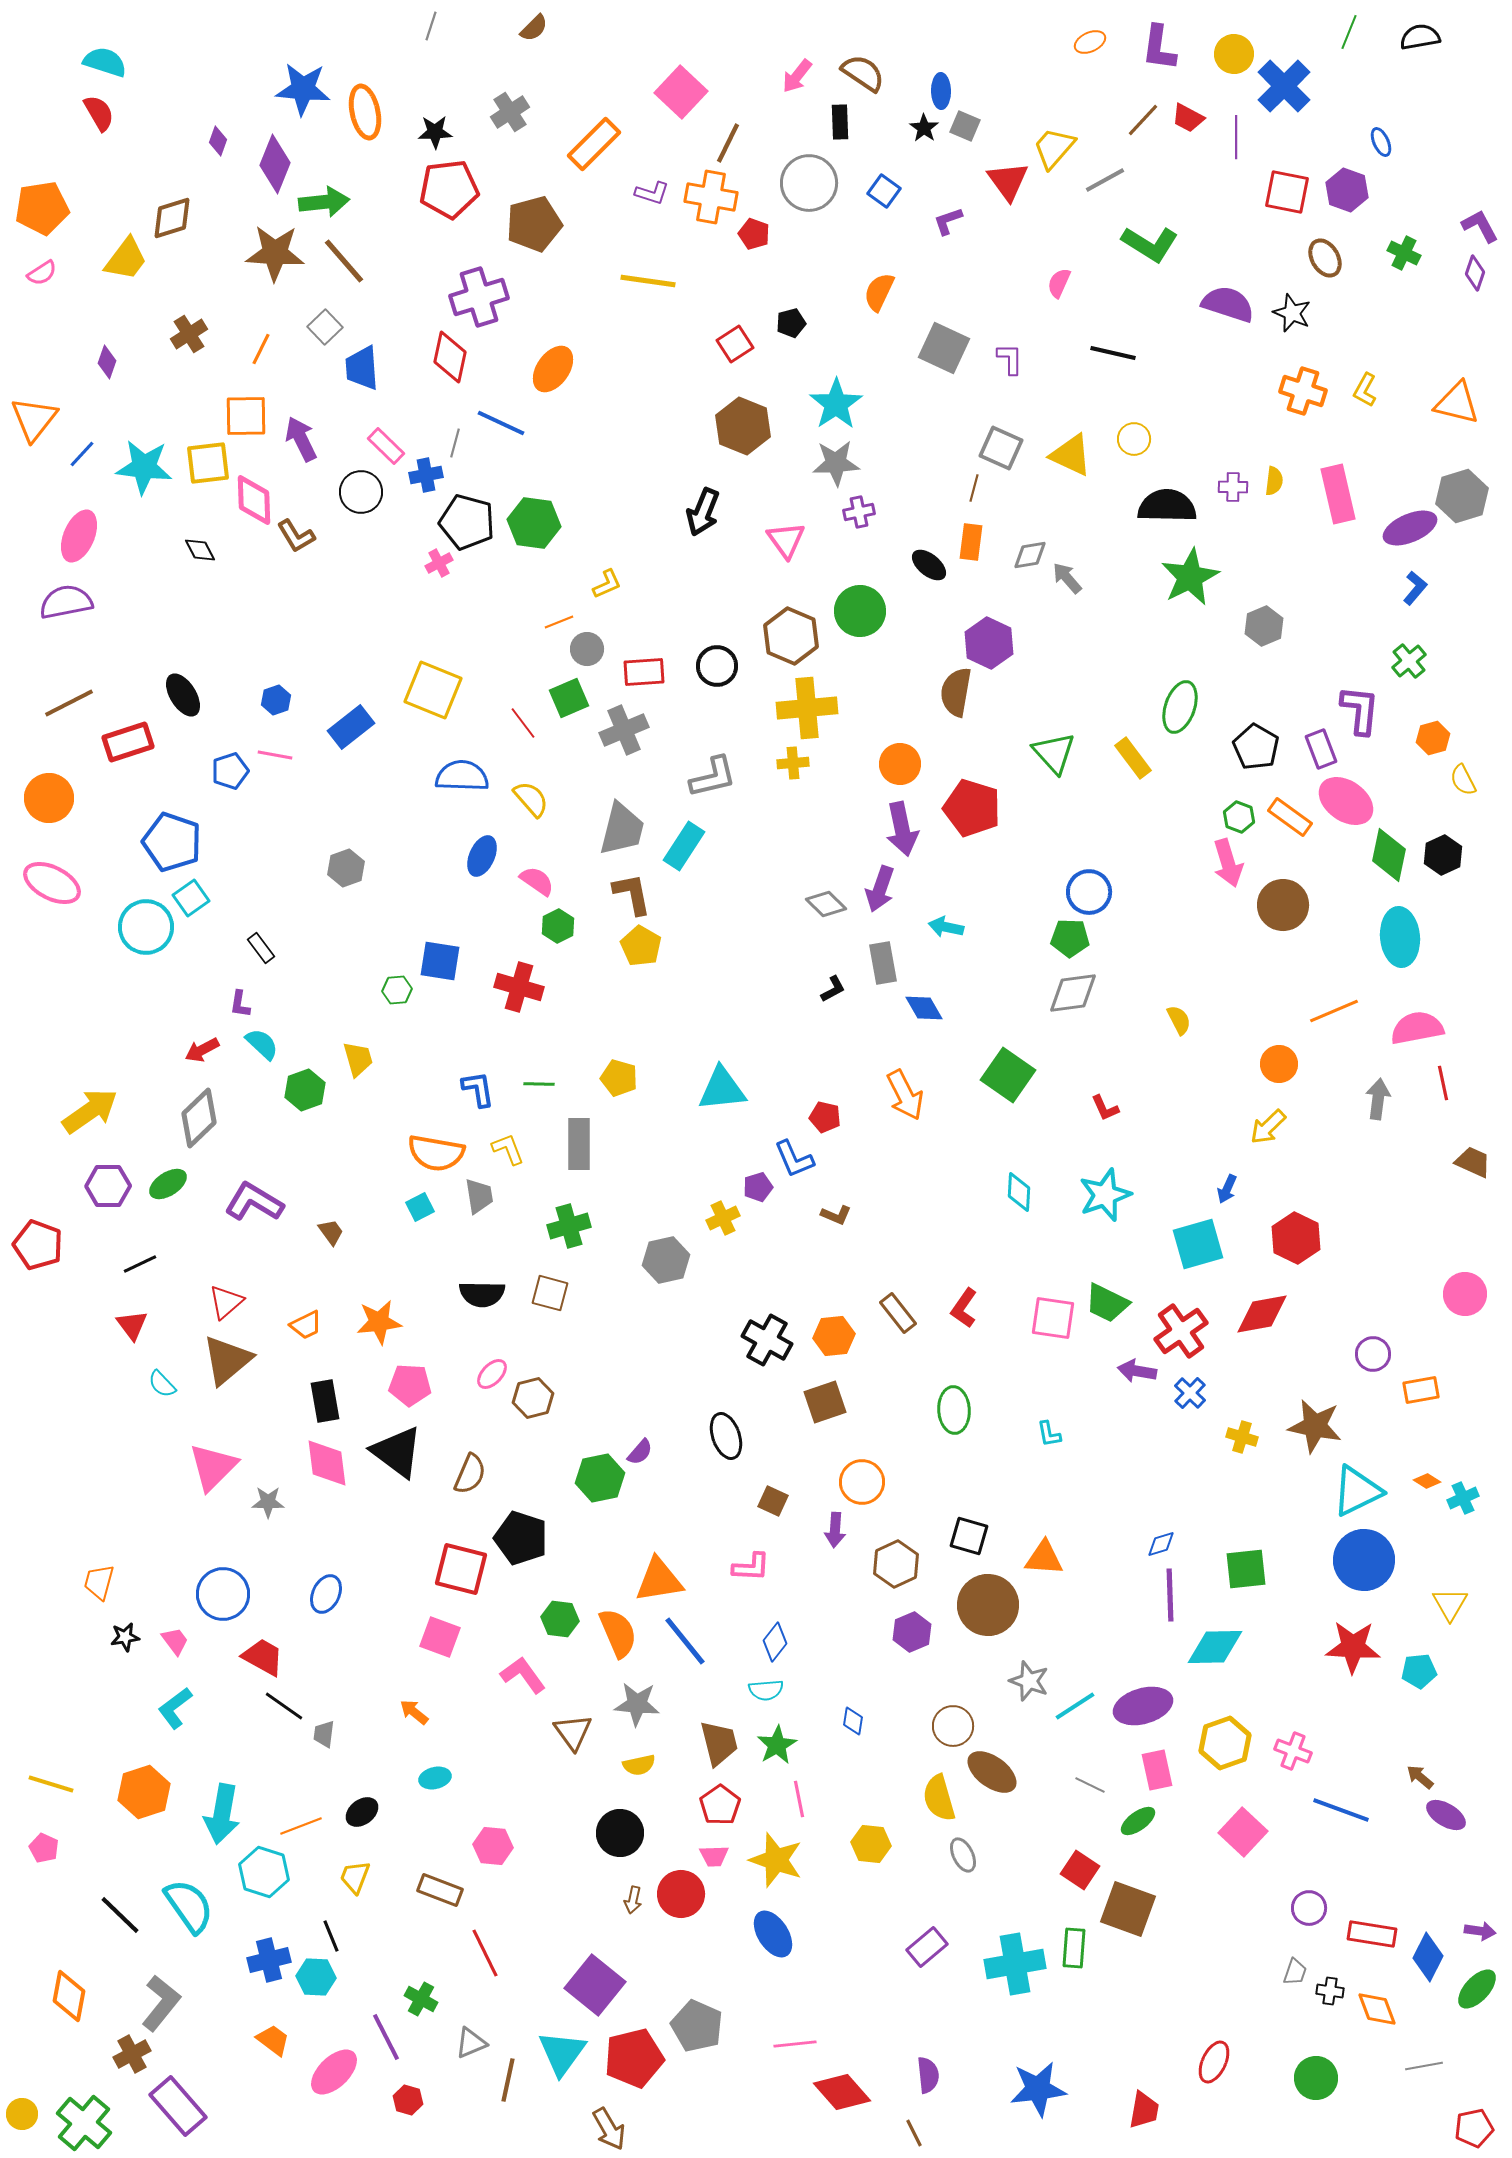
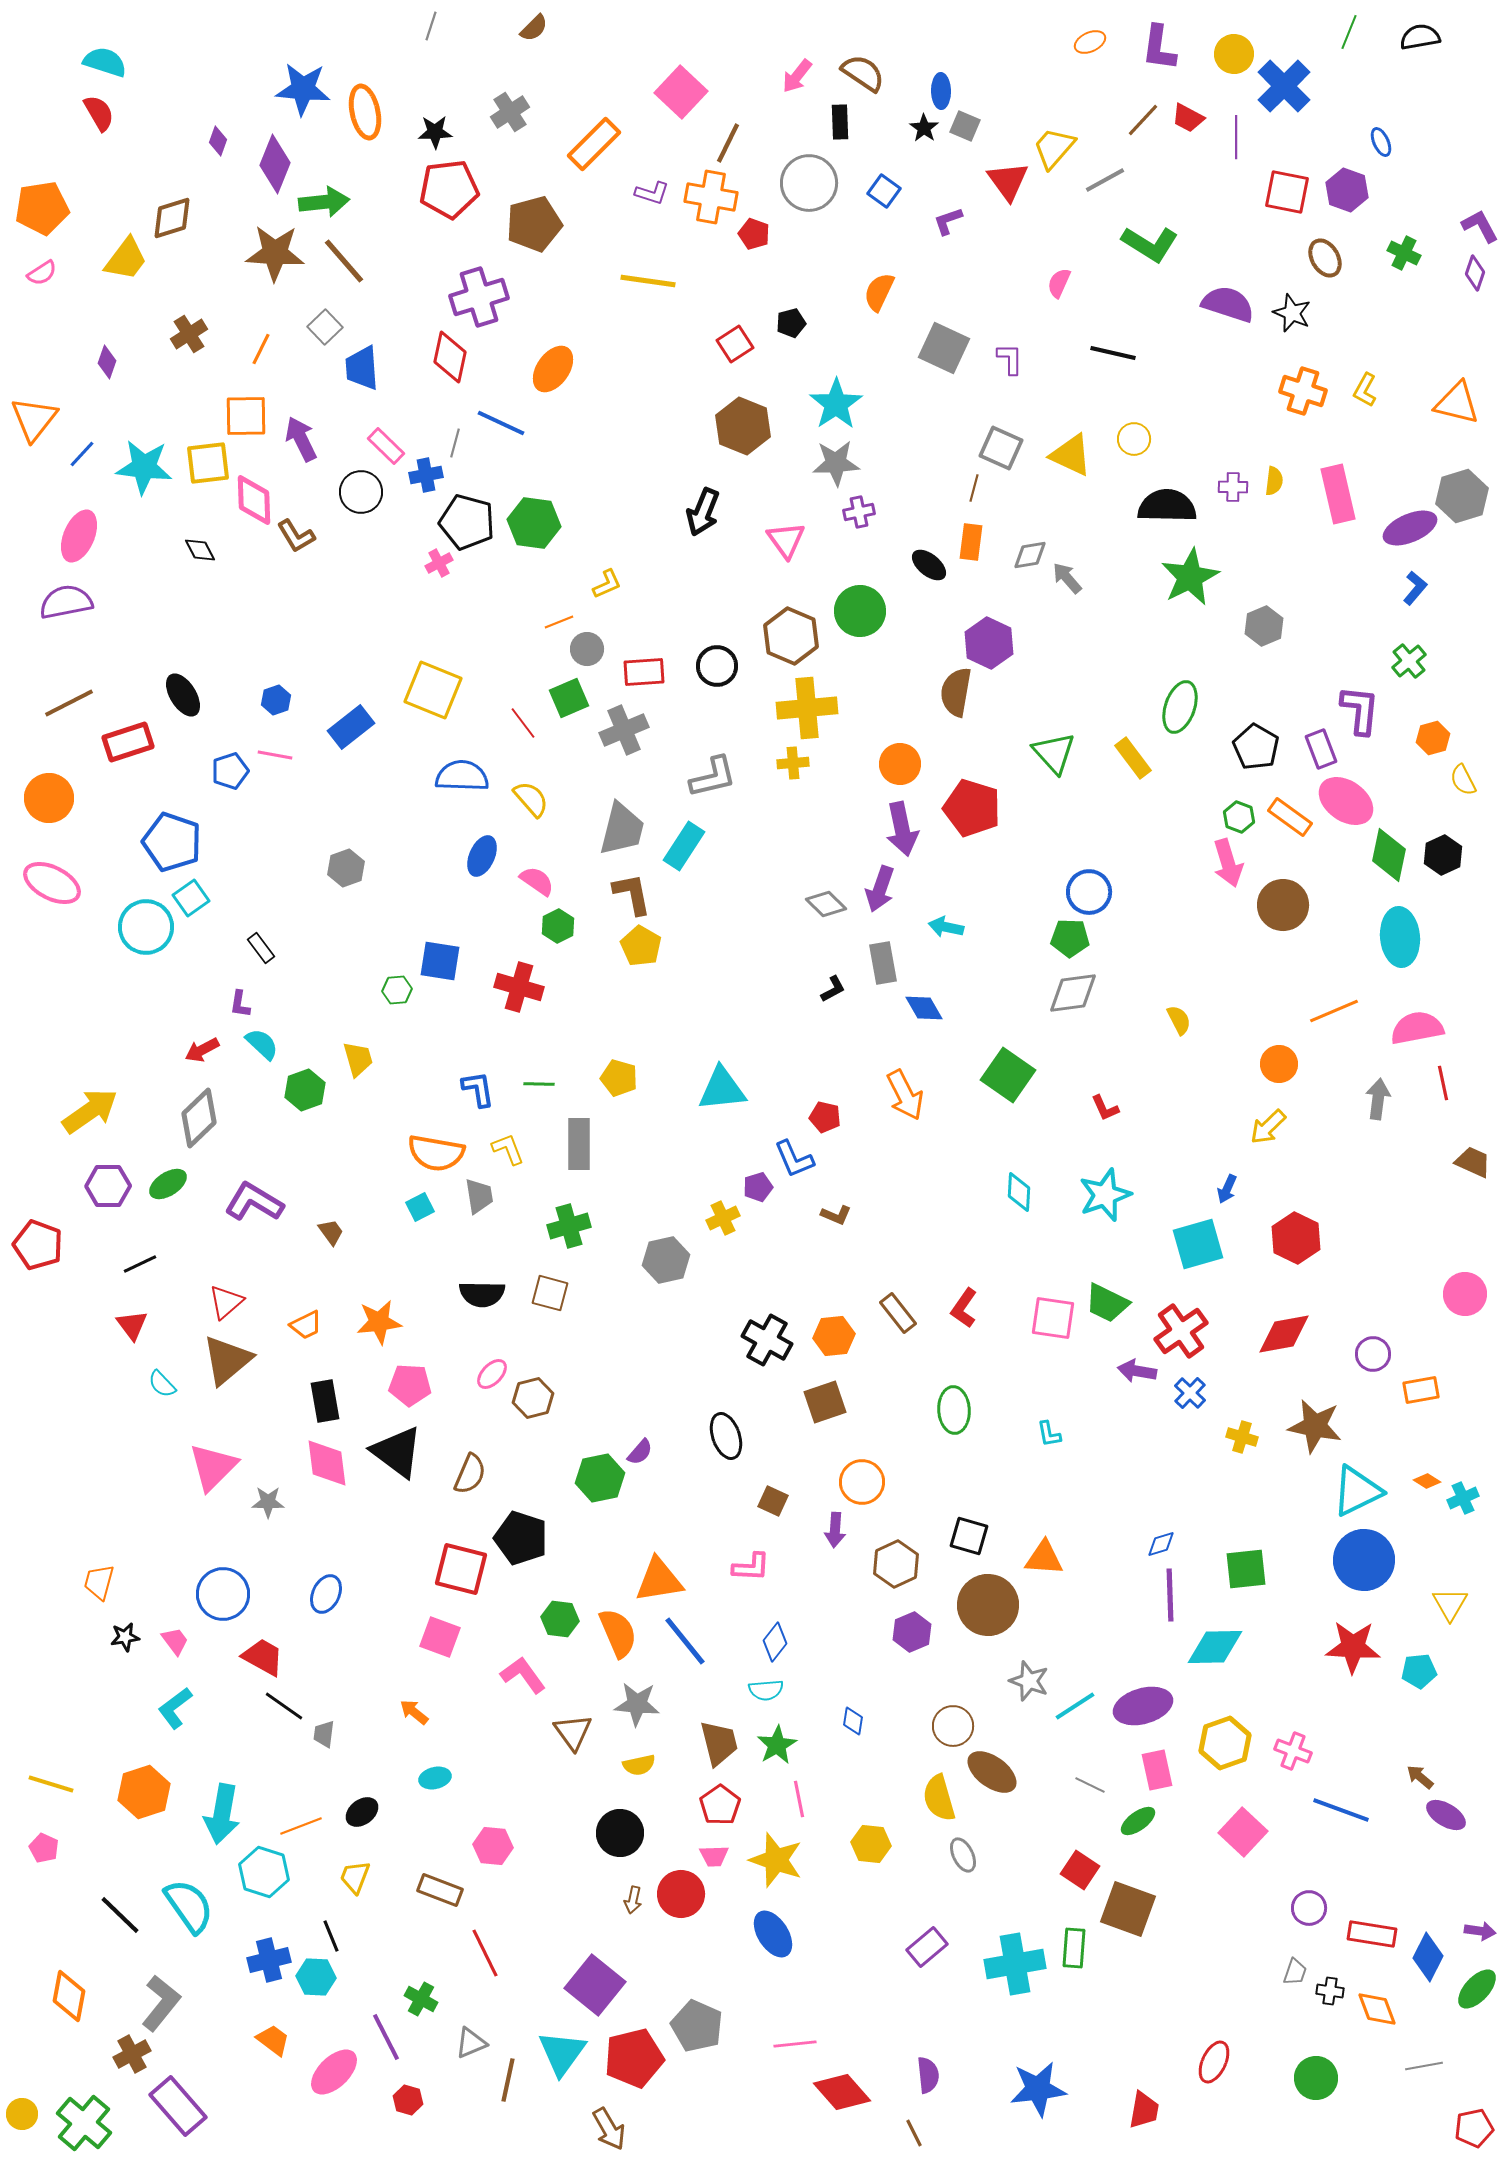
red diamond at (1262, 1314): moved 22 px right, 20 px down
